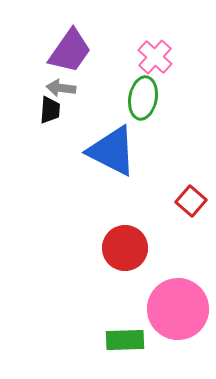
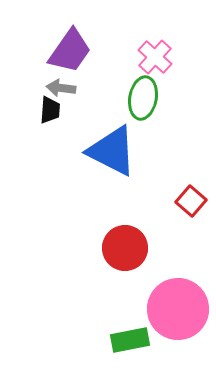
green rectangle: moved 5 px right; rotated 9 degrees counterclockwise
